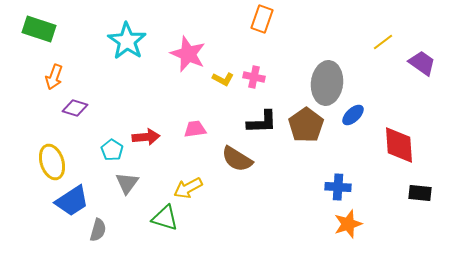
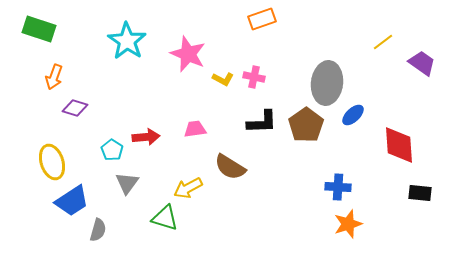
orange rectangle: rotated 52 degrees clockwise
brown semicircle: moved 7 px left, 8 px down
